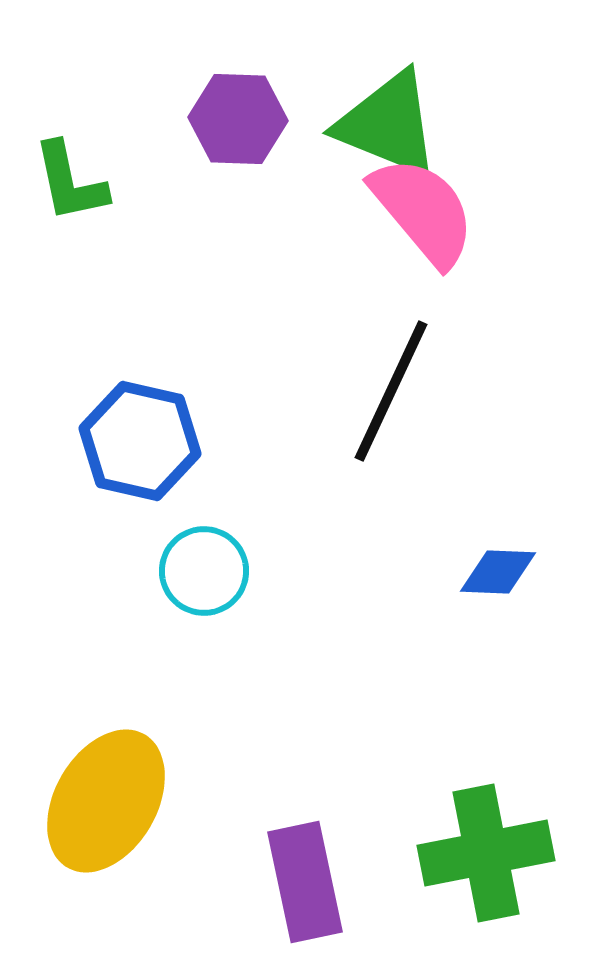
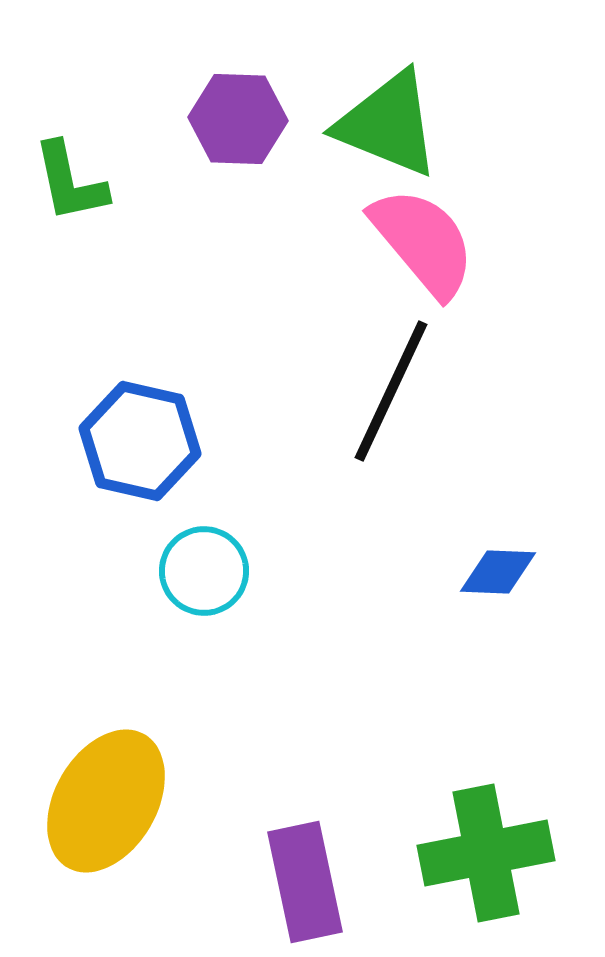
pink semicircle: moved 31 px down
